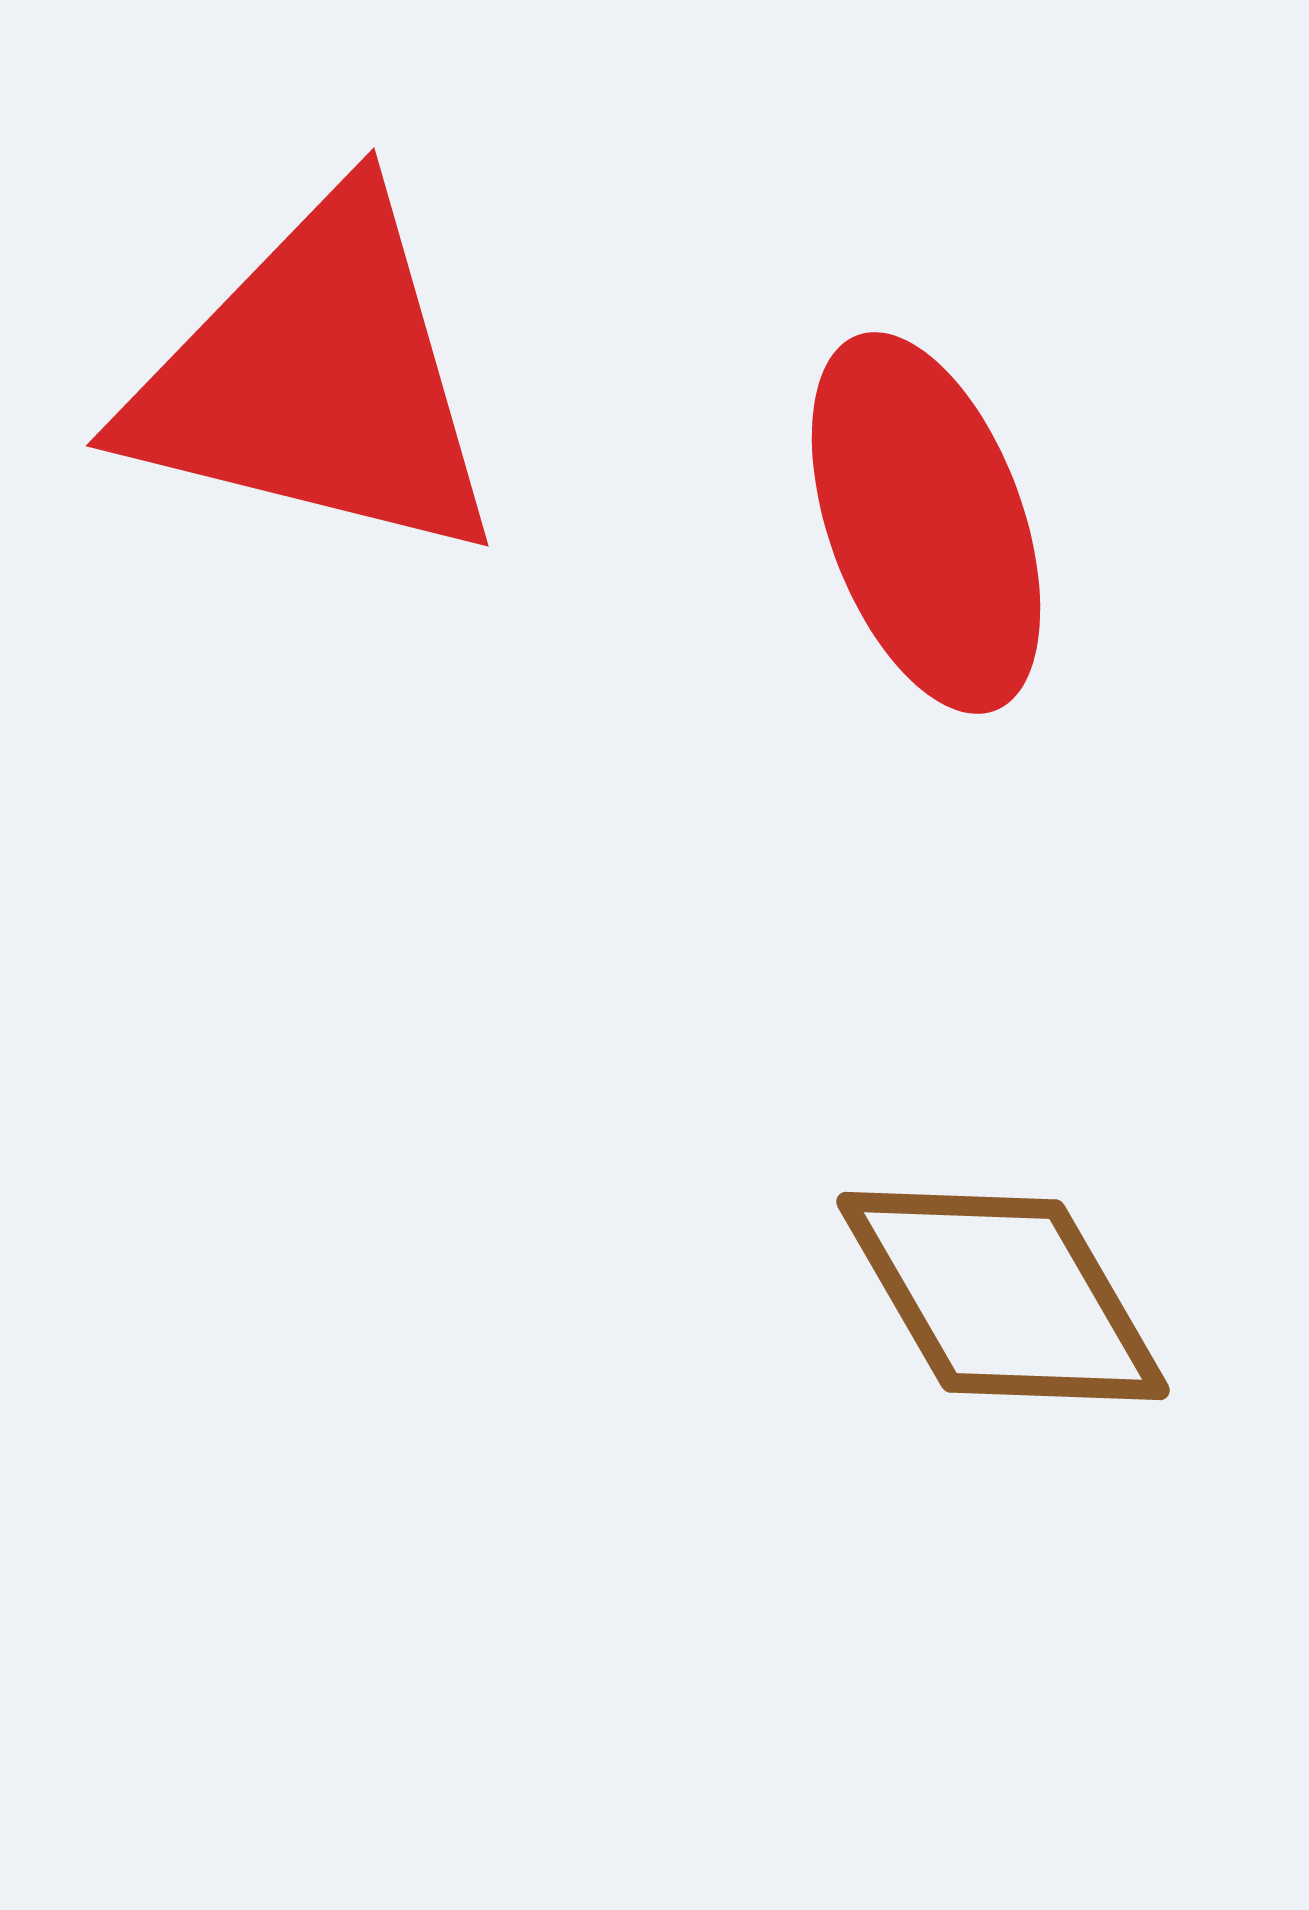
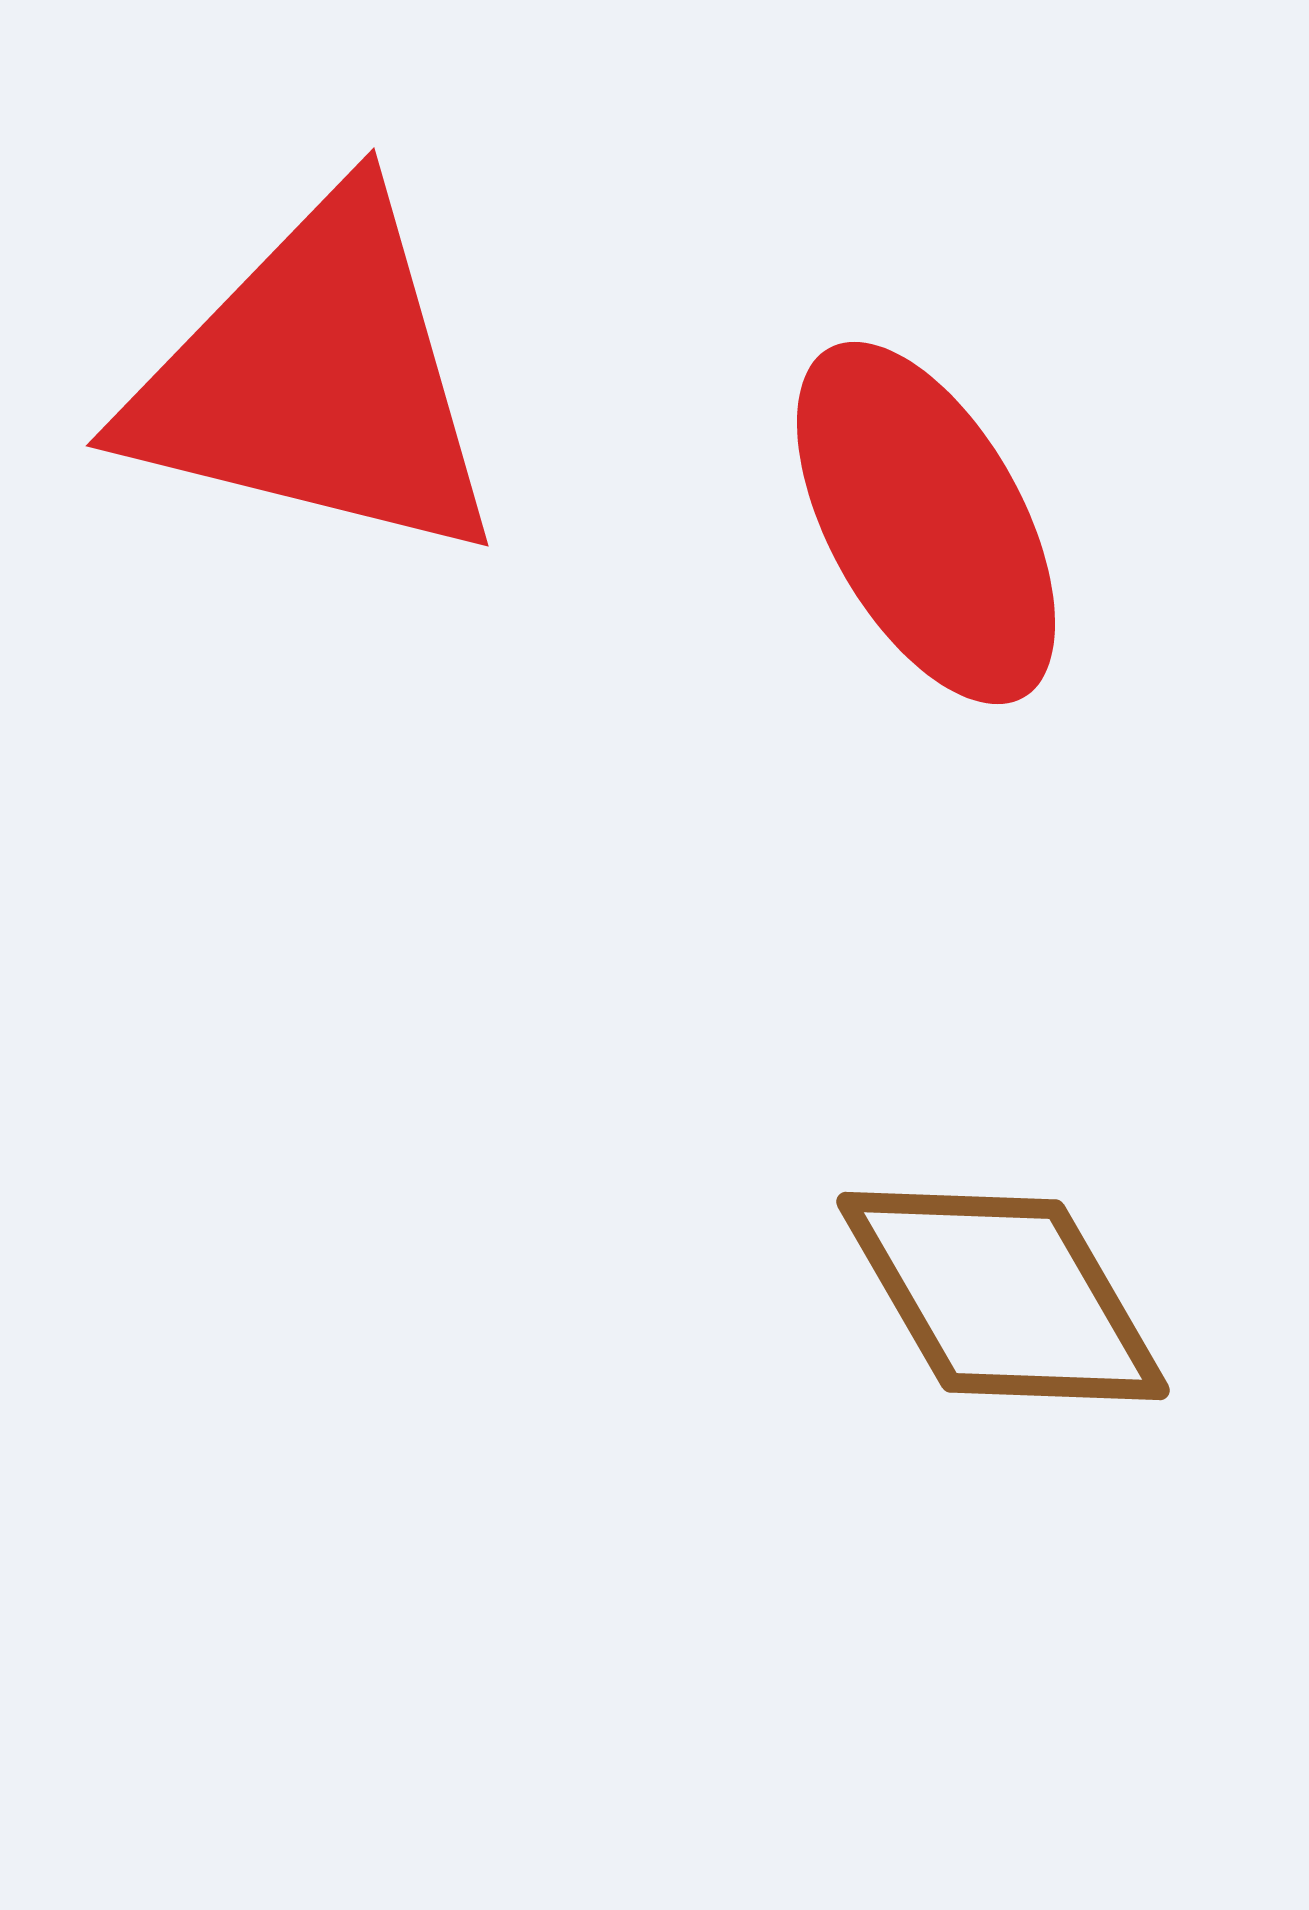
red ellipse: rotated 9 degrees counterclockwise
